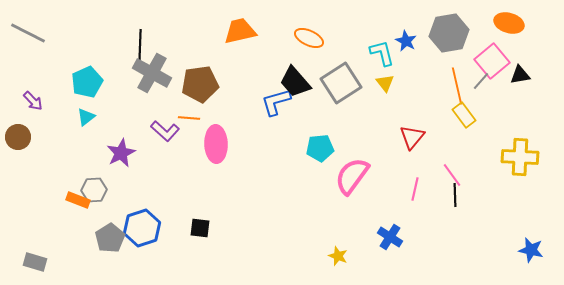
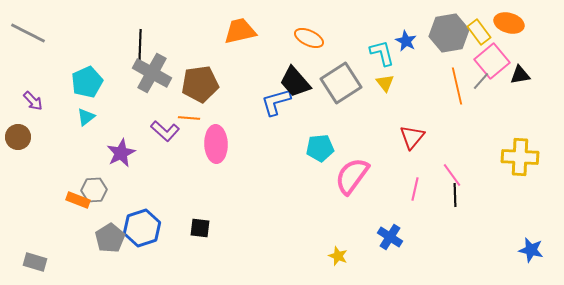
yellow rectangle at (464, 115): moved 15 px right, 83 px up
